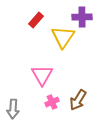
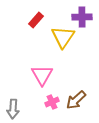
brown arrow: moved 2 px left; rotated 15 degrees clockwise
